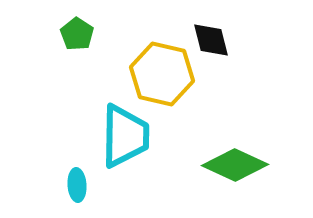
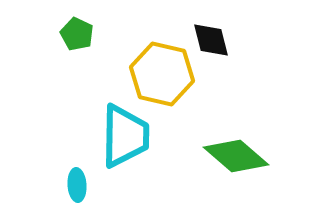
green pentagon: rotated 8 degrees counterclockwise
green diamond: moved 1 px right, 9 px up; rotated 16 degrees clockwise
